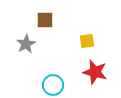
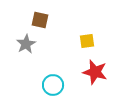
brown square: moved 5 px left; rotated 12 degrees clockwise
